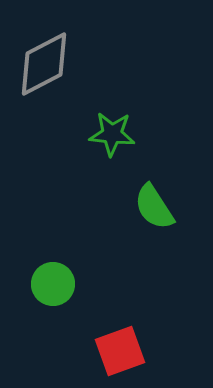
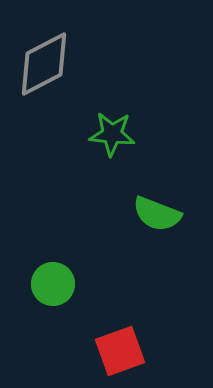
green semicircle: moved 3 px right, 7 px down; rotated 36 degrees counterclockwise
